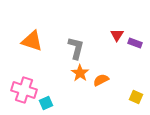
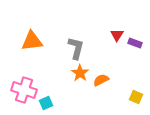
orange triangle: rotated 25 degrees counterclockwise
